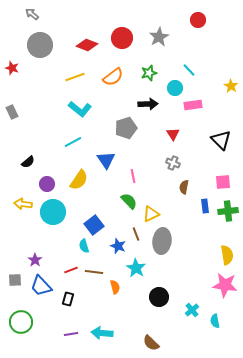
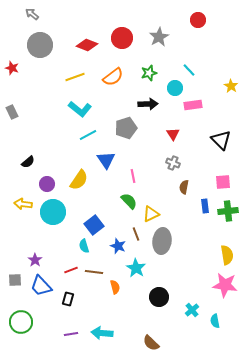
cyan line at (73, 142): moved 15 px right, 7 px up
